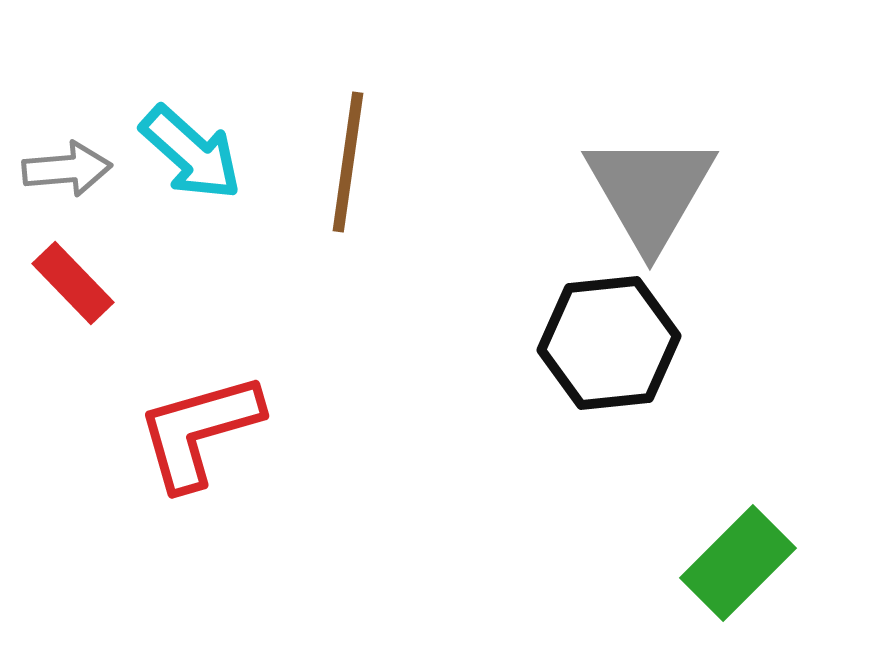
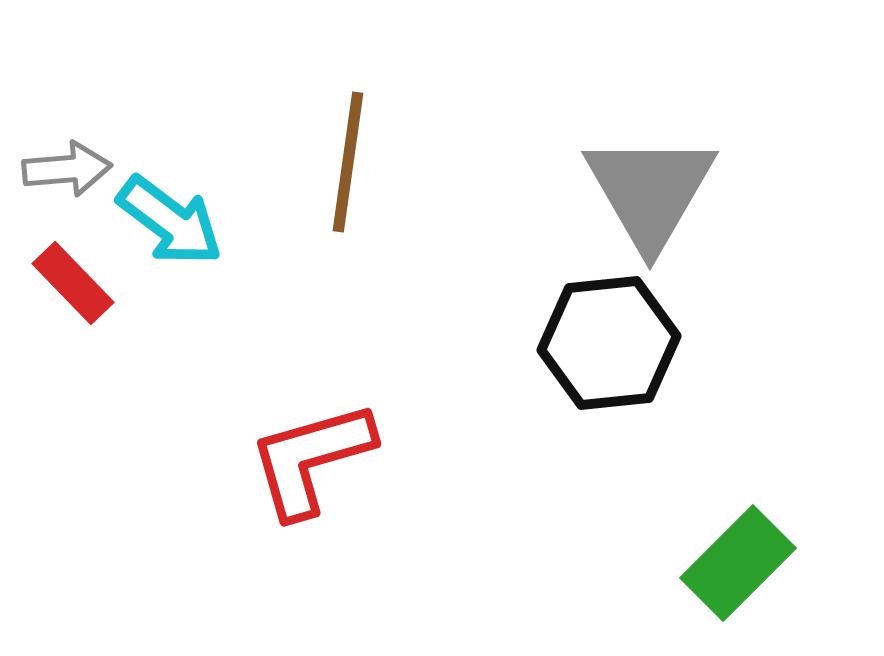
cyan arrow: moved 21 px left, 68 px down; rotated 5 degrees counterclockwise
red L-shape: moved 112 px right, 28 px down
